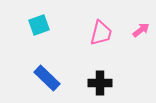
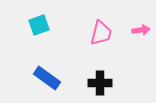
pink arrow: rotated 30 degrees clockwise
blue rectangle: rotated 8 degrees counterclockwise
